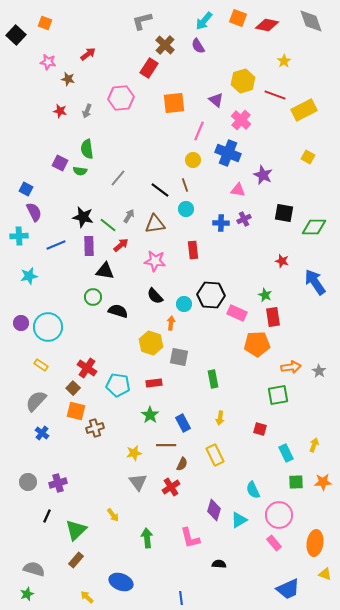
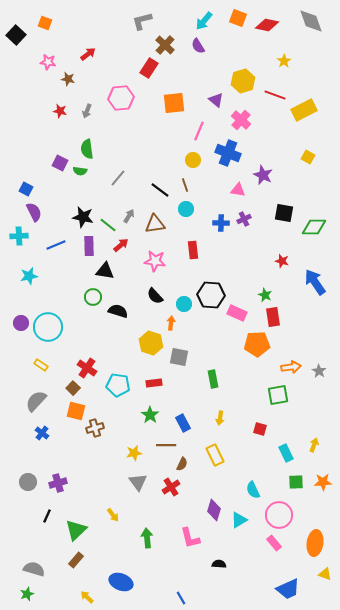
blue line at (181, 598): rotated 24 degrees counterclockwise
